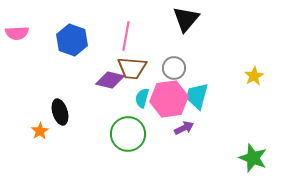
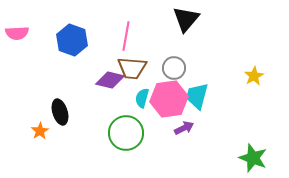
green circle: moved 2 px left, 1 px up
